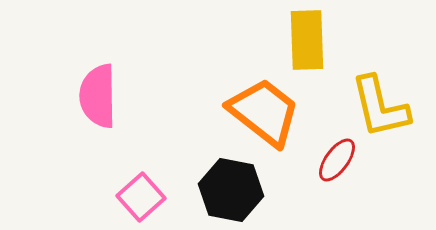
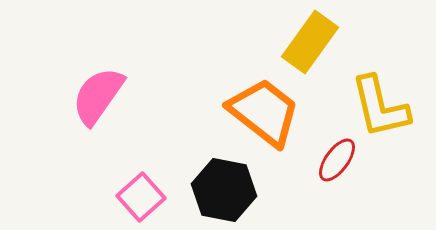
yellow rectangle: moved 3 px right, 2 px down; rotated 38 degrees clockwise
pink semicircle: rotated 36 degrees clockwise
black hexagon: moved 7 px left
